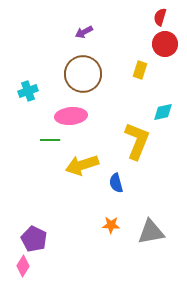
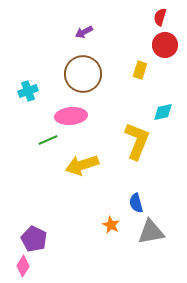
red circle: moved 1 px down
green line: moved 2 px left; rotated 24 degrees counterclockwise
blue semicircle: moved 20 px right, 20 px down
orange star: rotated 24 degrees clockwise
